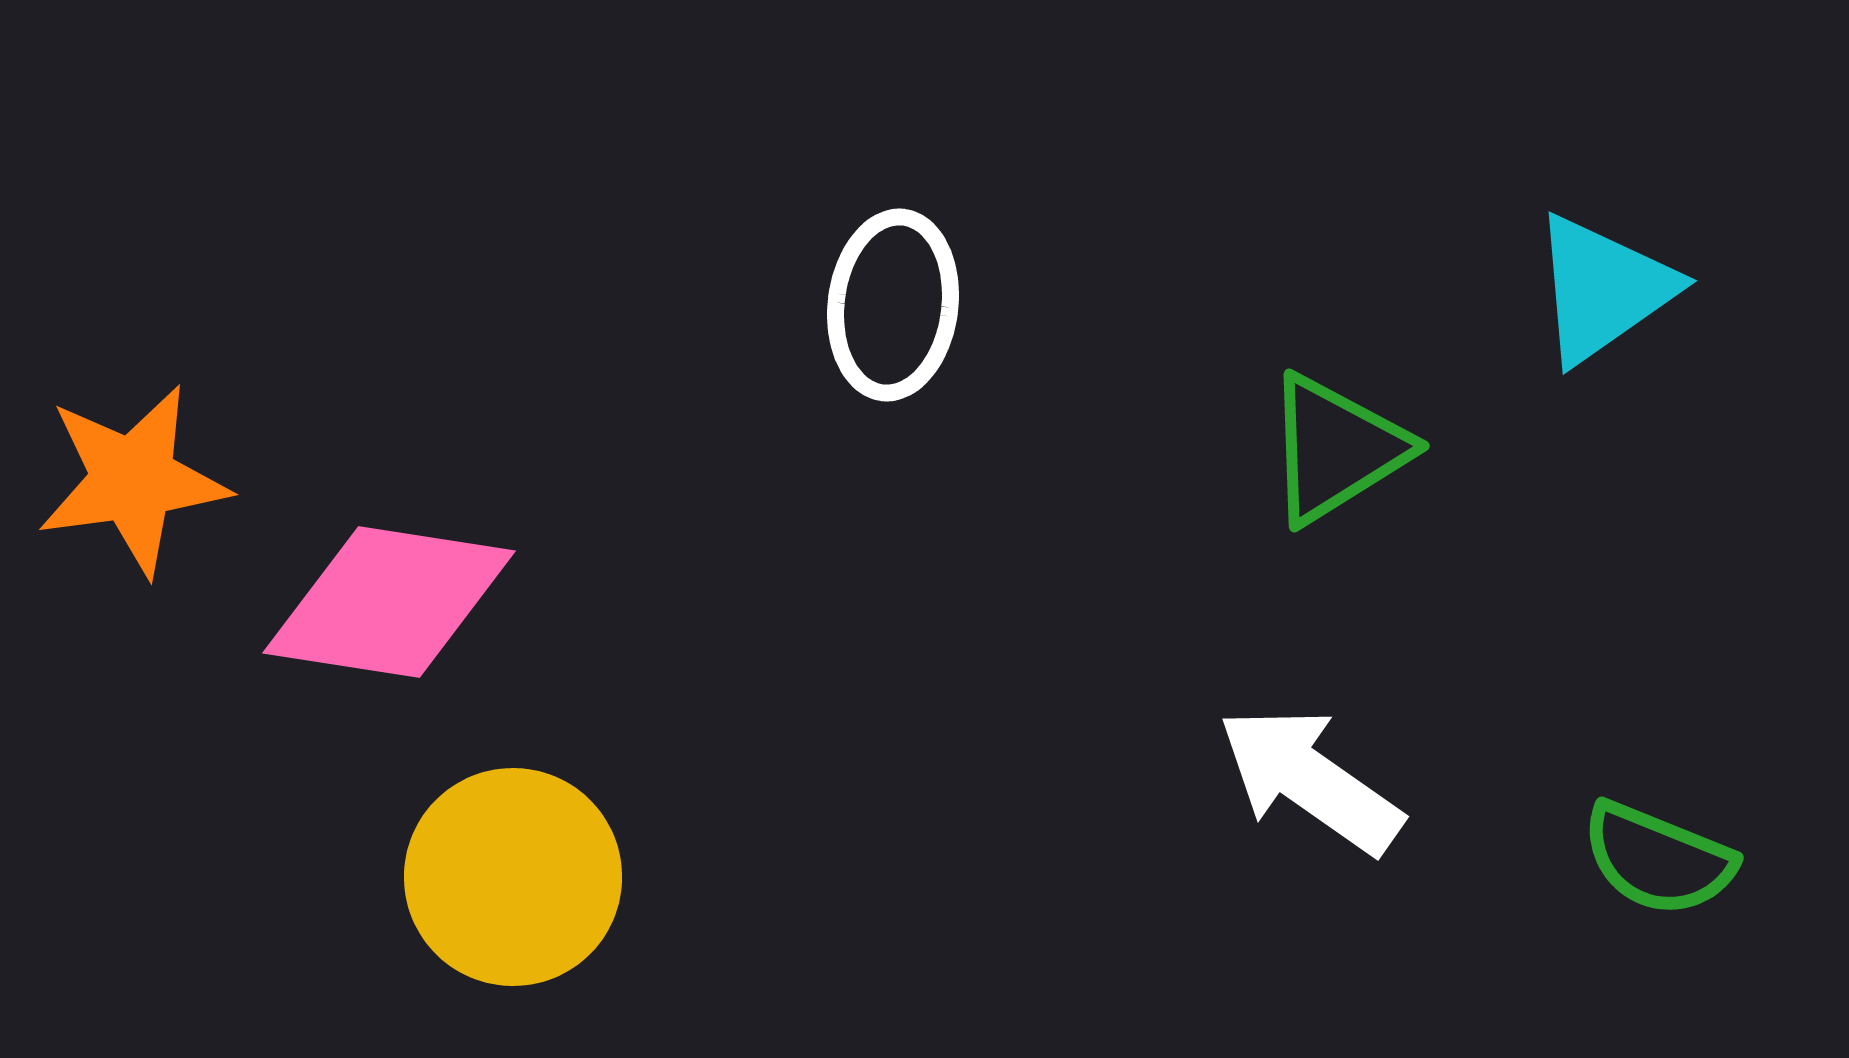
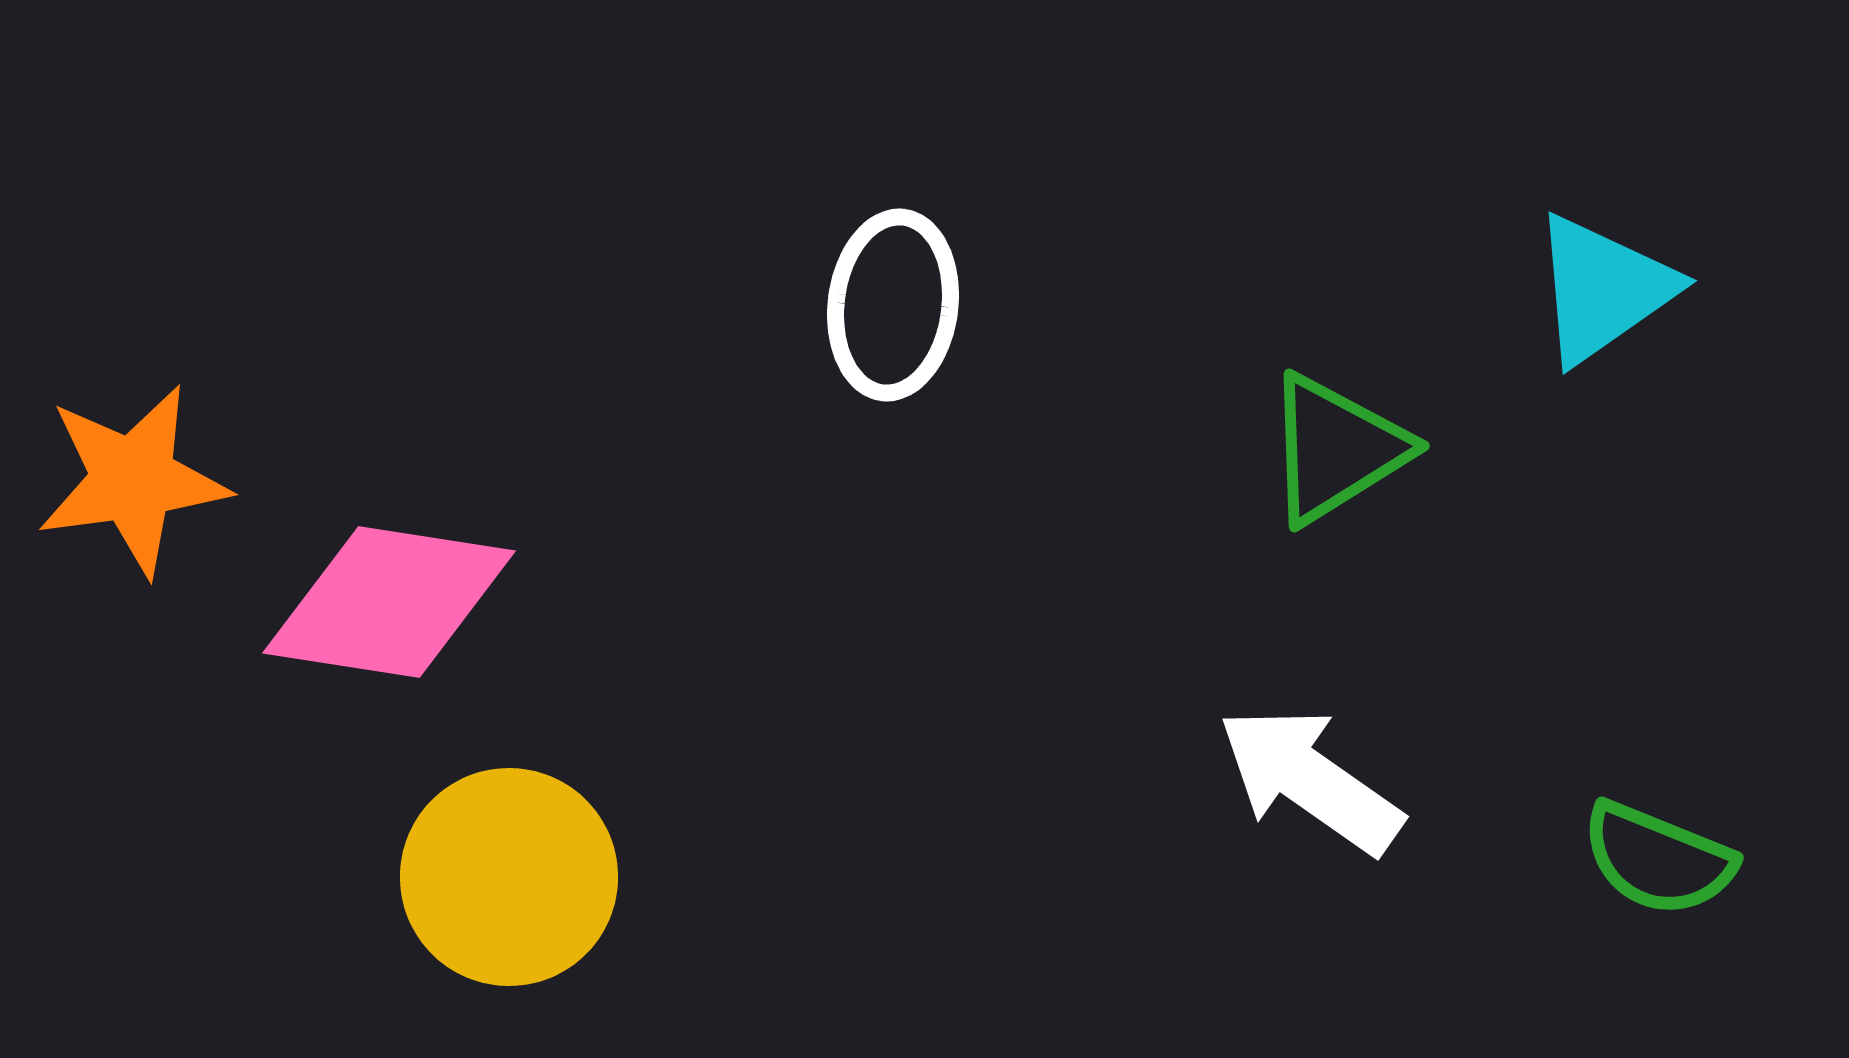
yellow circle: moved 4 px left
